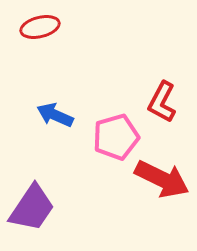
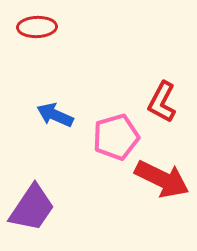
red ellipse: moved 3 px left; rotated 12 degrees clockwise
